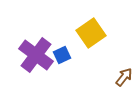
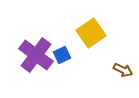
brown arrow: moved 1 px left, 7 px up; rotated 78 degrees clockwise
